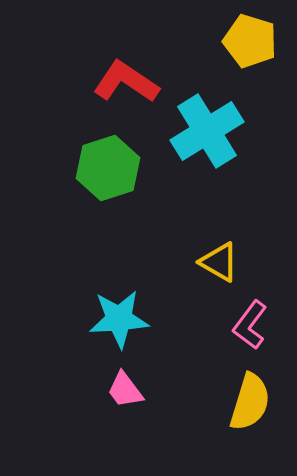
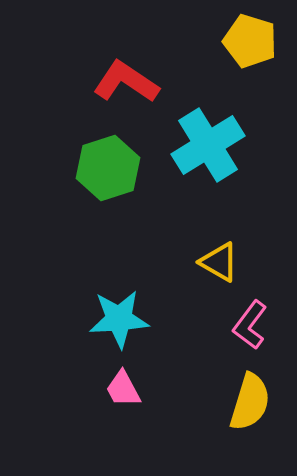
cyan cross: moved 1 px right, 14 px down
pink trapezoid: moved 2 px left, 1 px up; rotated 9 degrees clockwise
